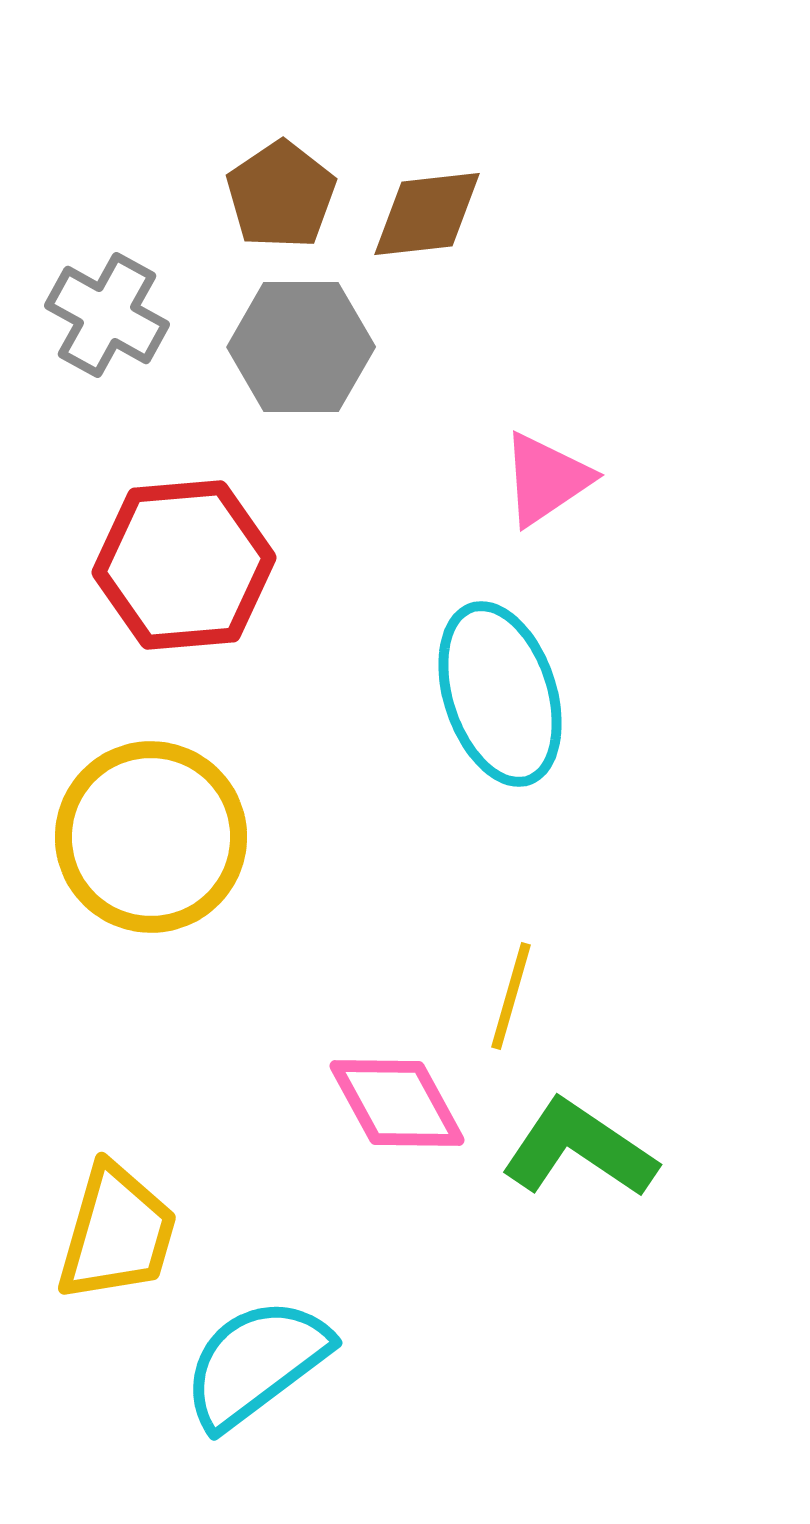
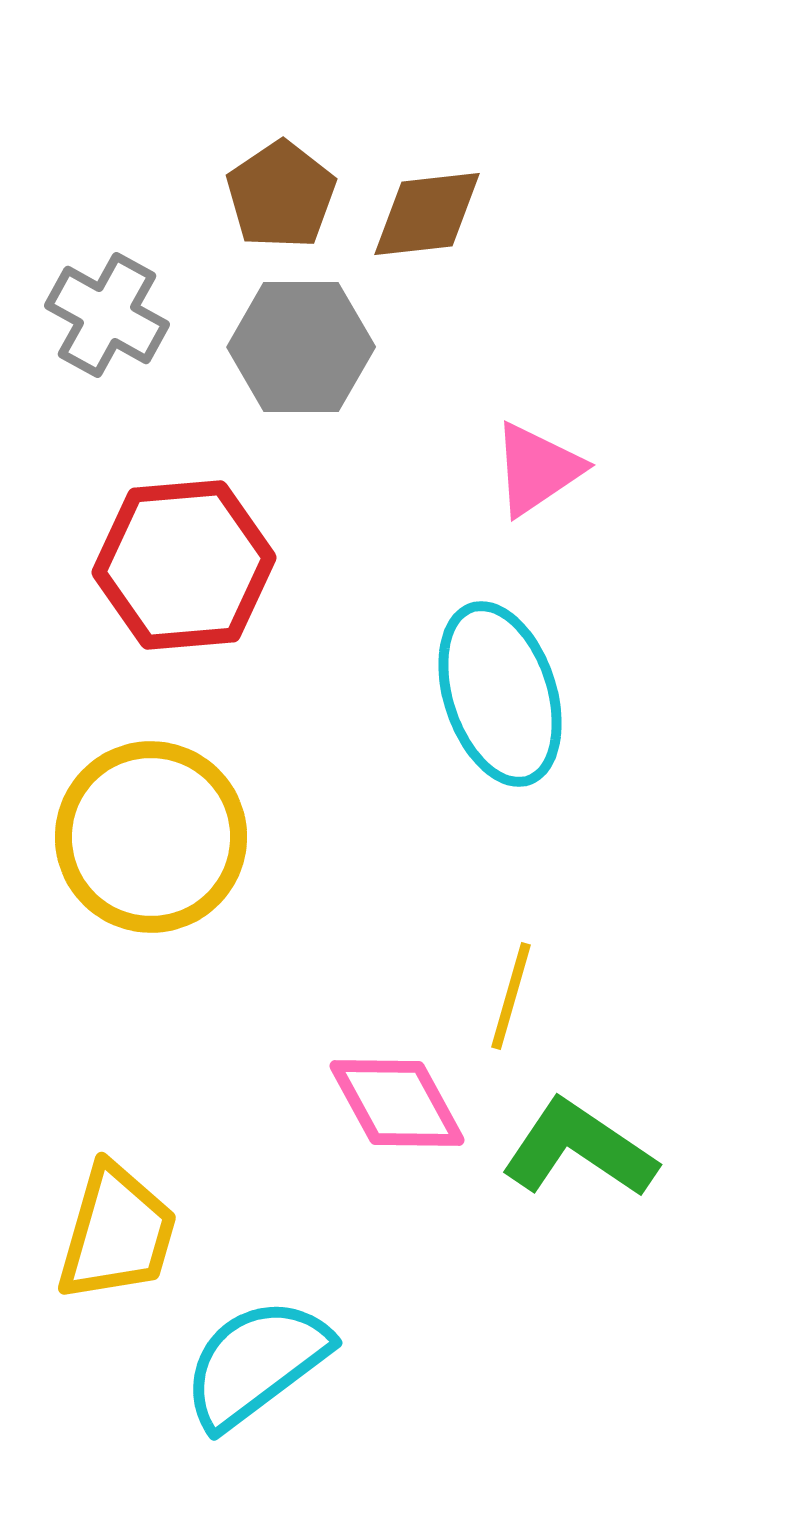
pink triangle: moved 9 px left, 10 px up
